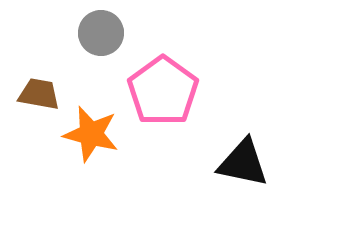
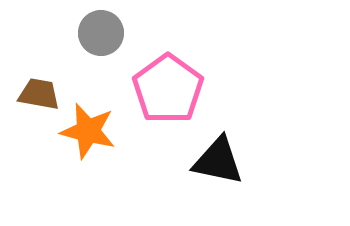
pink pentagon: moved 5 px right, 2 px up
orange star: moved 3 px left, 3 px up
black triangle: moved 25 px left, 2 px up
